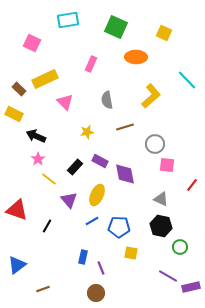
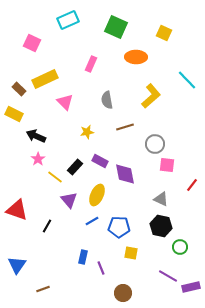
cyan rectangle at (68, 20): rotated 15 degrees counterclockwise
yellow line at (49, 179): moved 6 px right, 2 px up
blue triangle at (17, 265): rotated 18 degrees counterclockwise
brown circle at (96, 293): moved 27 px right
